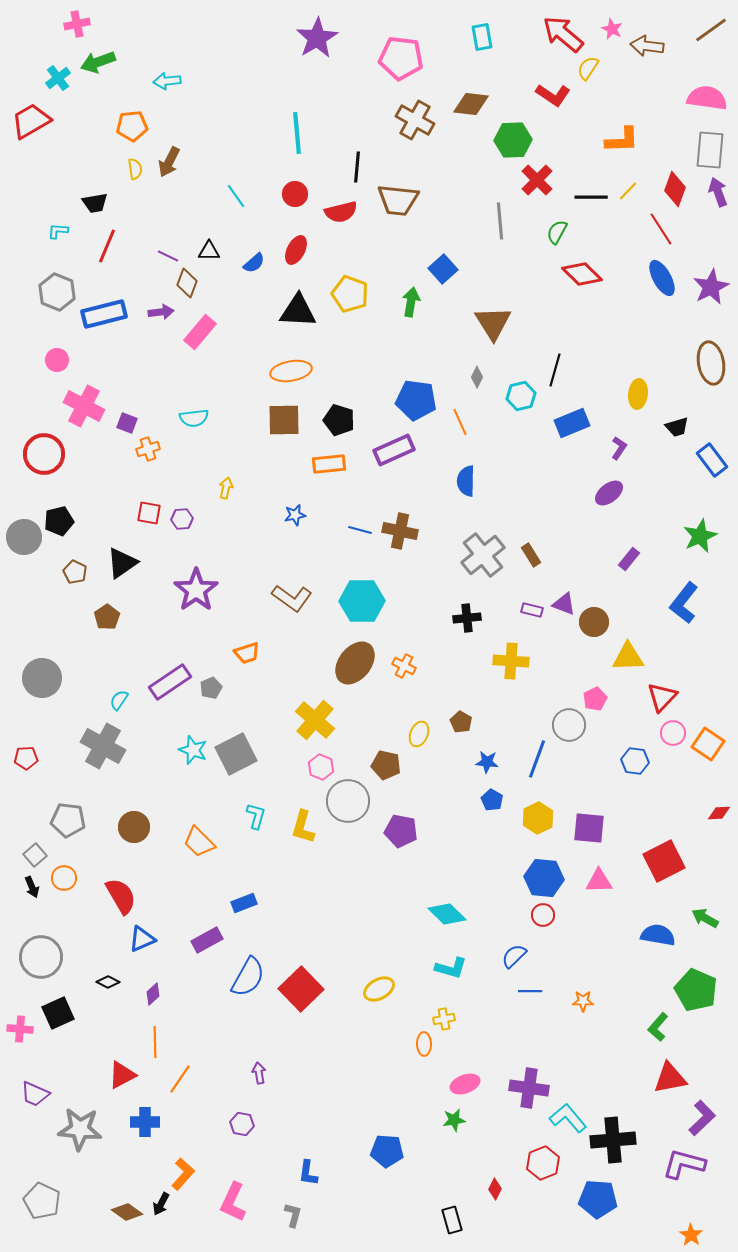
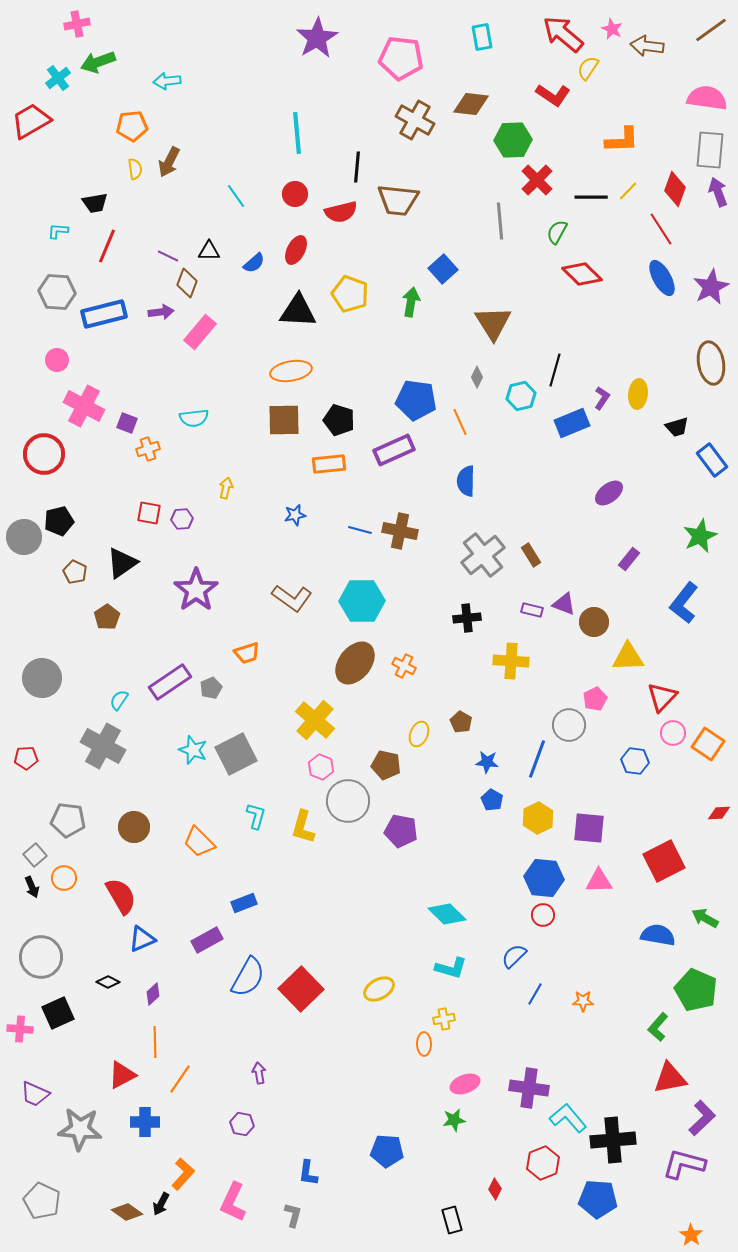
gray hexagon at (57, 292): rotated 18 degrees counterclockwise
purple L-shape at (619, 448): moved 17 px left, 50 px up
blue line at (530, 991): moved 5 px right, 3 px down; rotated 60 degrees counterclockwise
